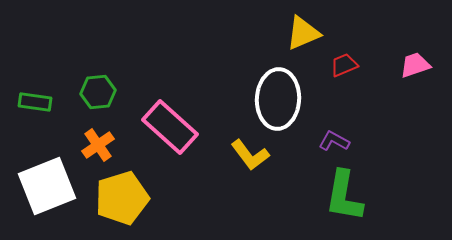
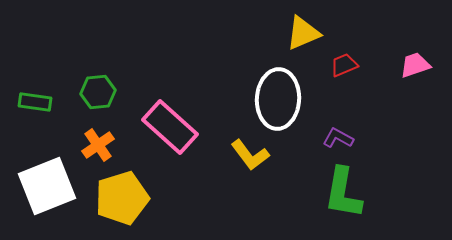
purple L-shape: moved 4 px right, 3 px up
green L-shape: moved 1 px left, 3 px up
